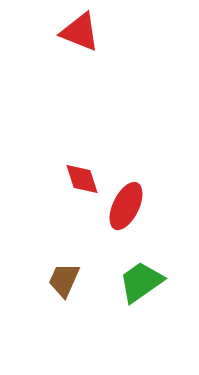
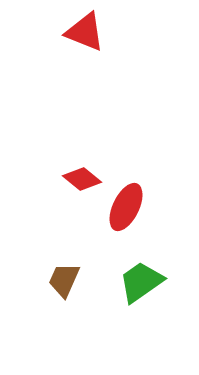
red triangle: moved 5 px right
red diamond: rotated 33 degrees counterclockwise
red ellipse: moved 1 px down
